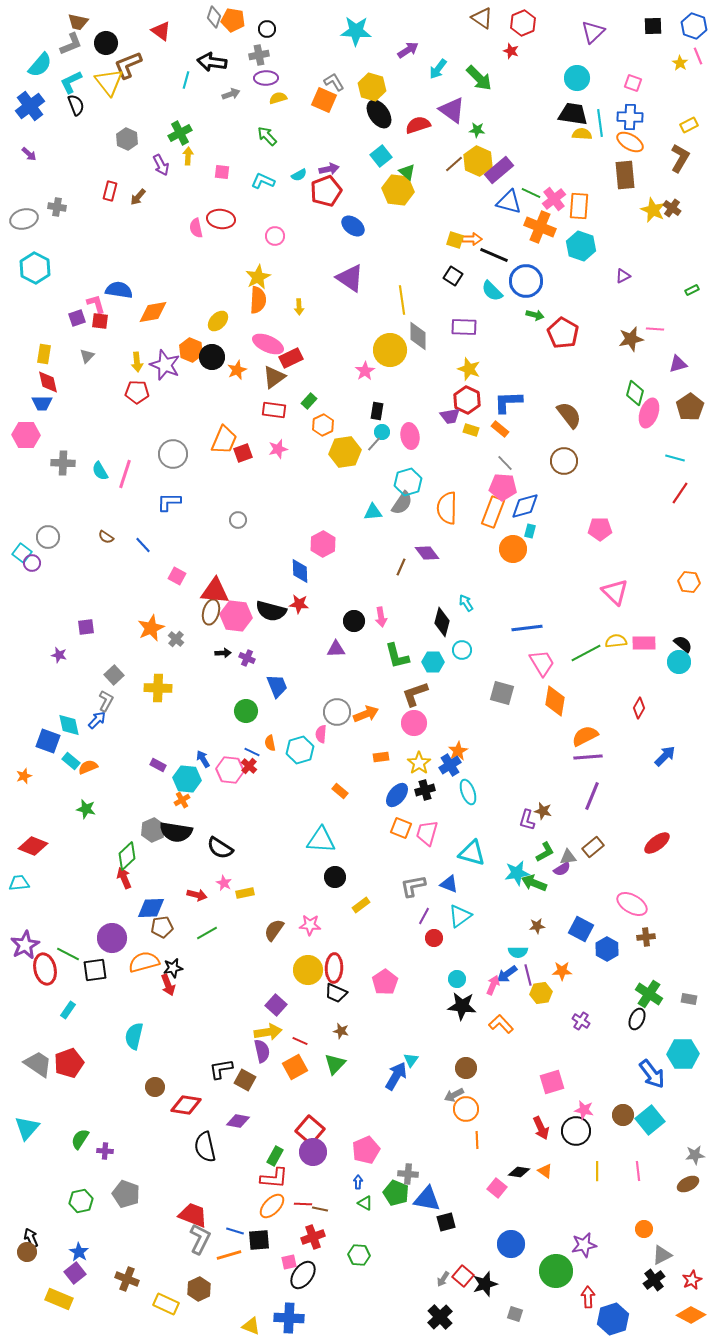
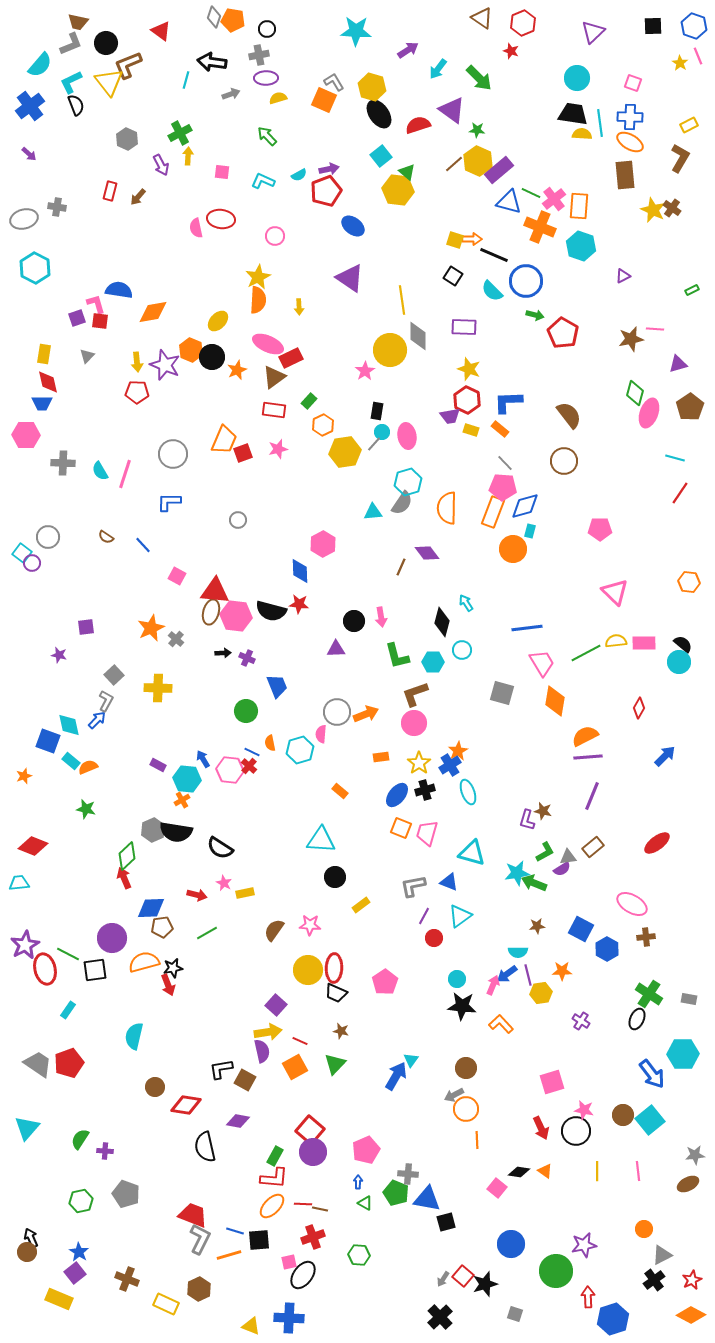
pink ellipse at (410, 436): moved 3 px left
blue triangle at (449, 884): moved 2 px up
